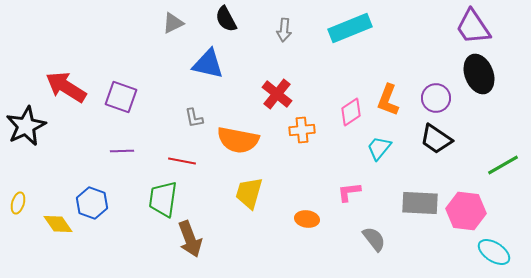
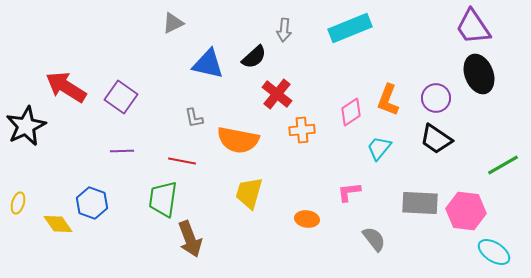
black semicircle: moved 28 px right, 38 px down; rotated 104 degrees counterclockwise
purple square: rotated 16 degrees clockwise
